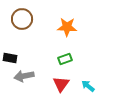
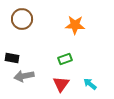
orange star: moved 8 px right, 2 px up
black rectangle: moved 2 px right
cyan arrow: moved 2 px right, 2 px up
